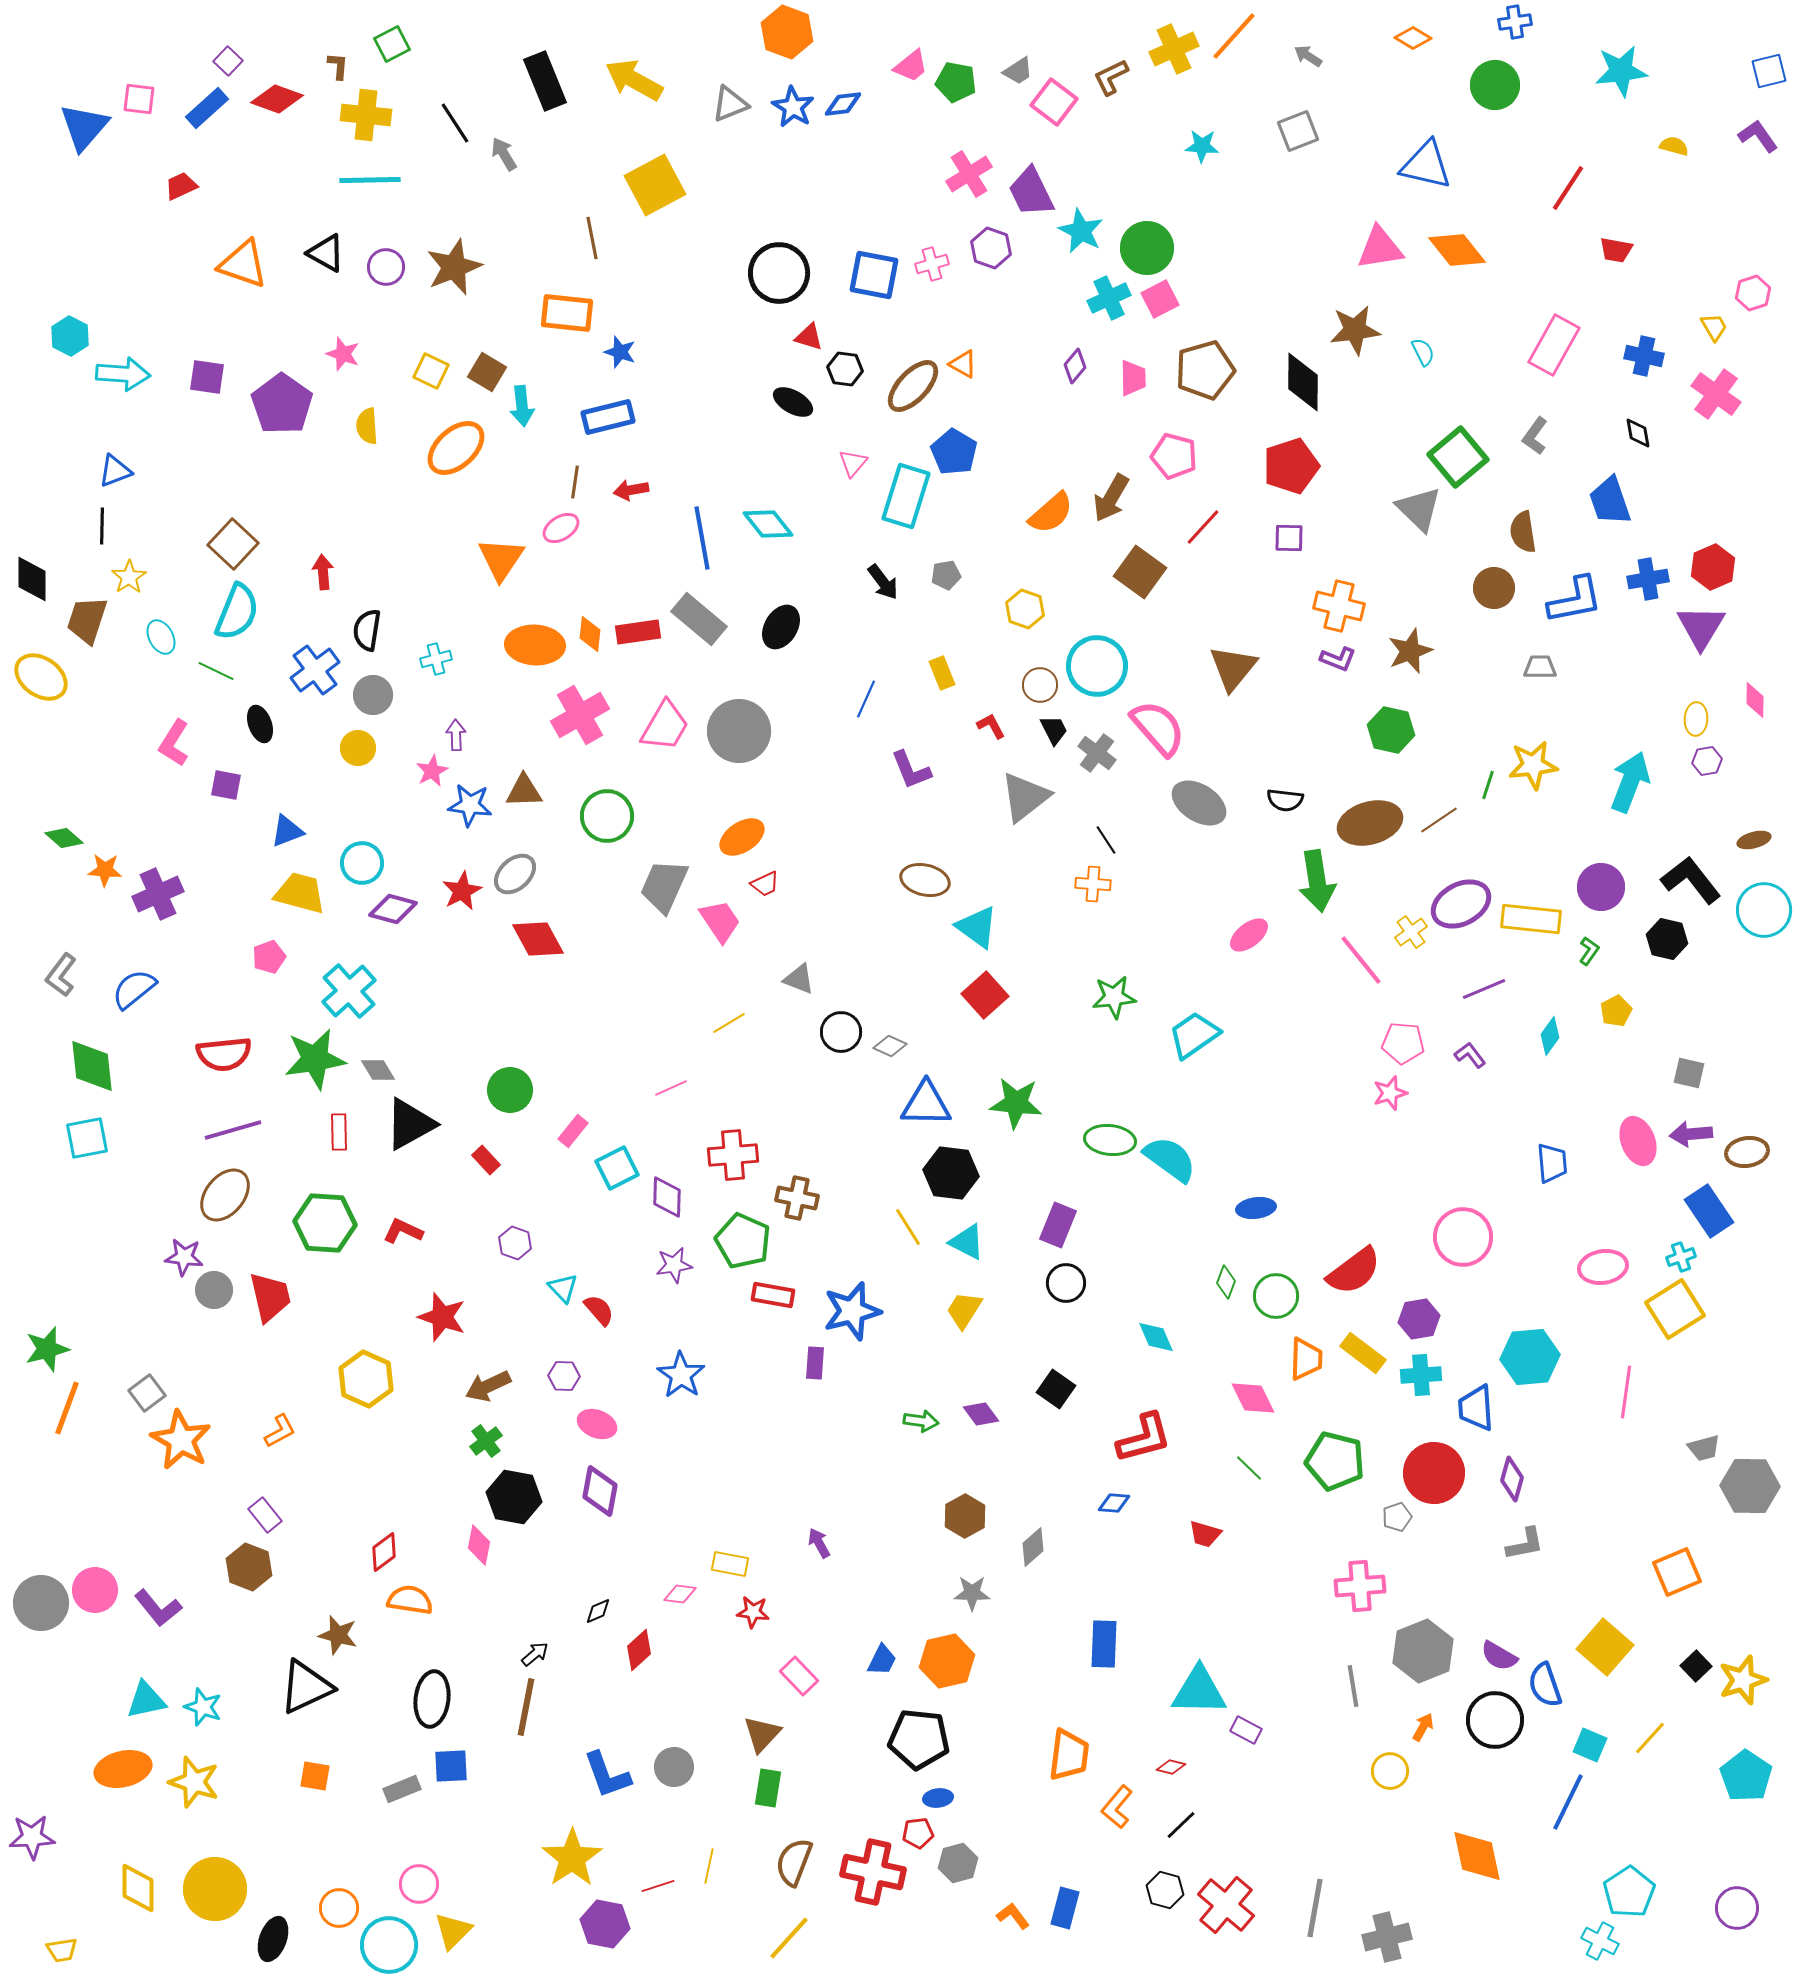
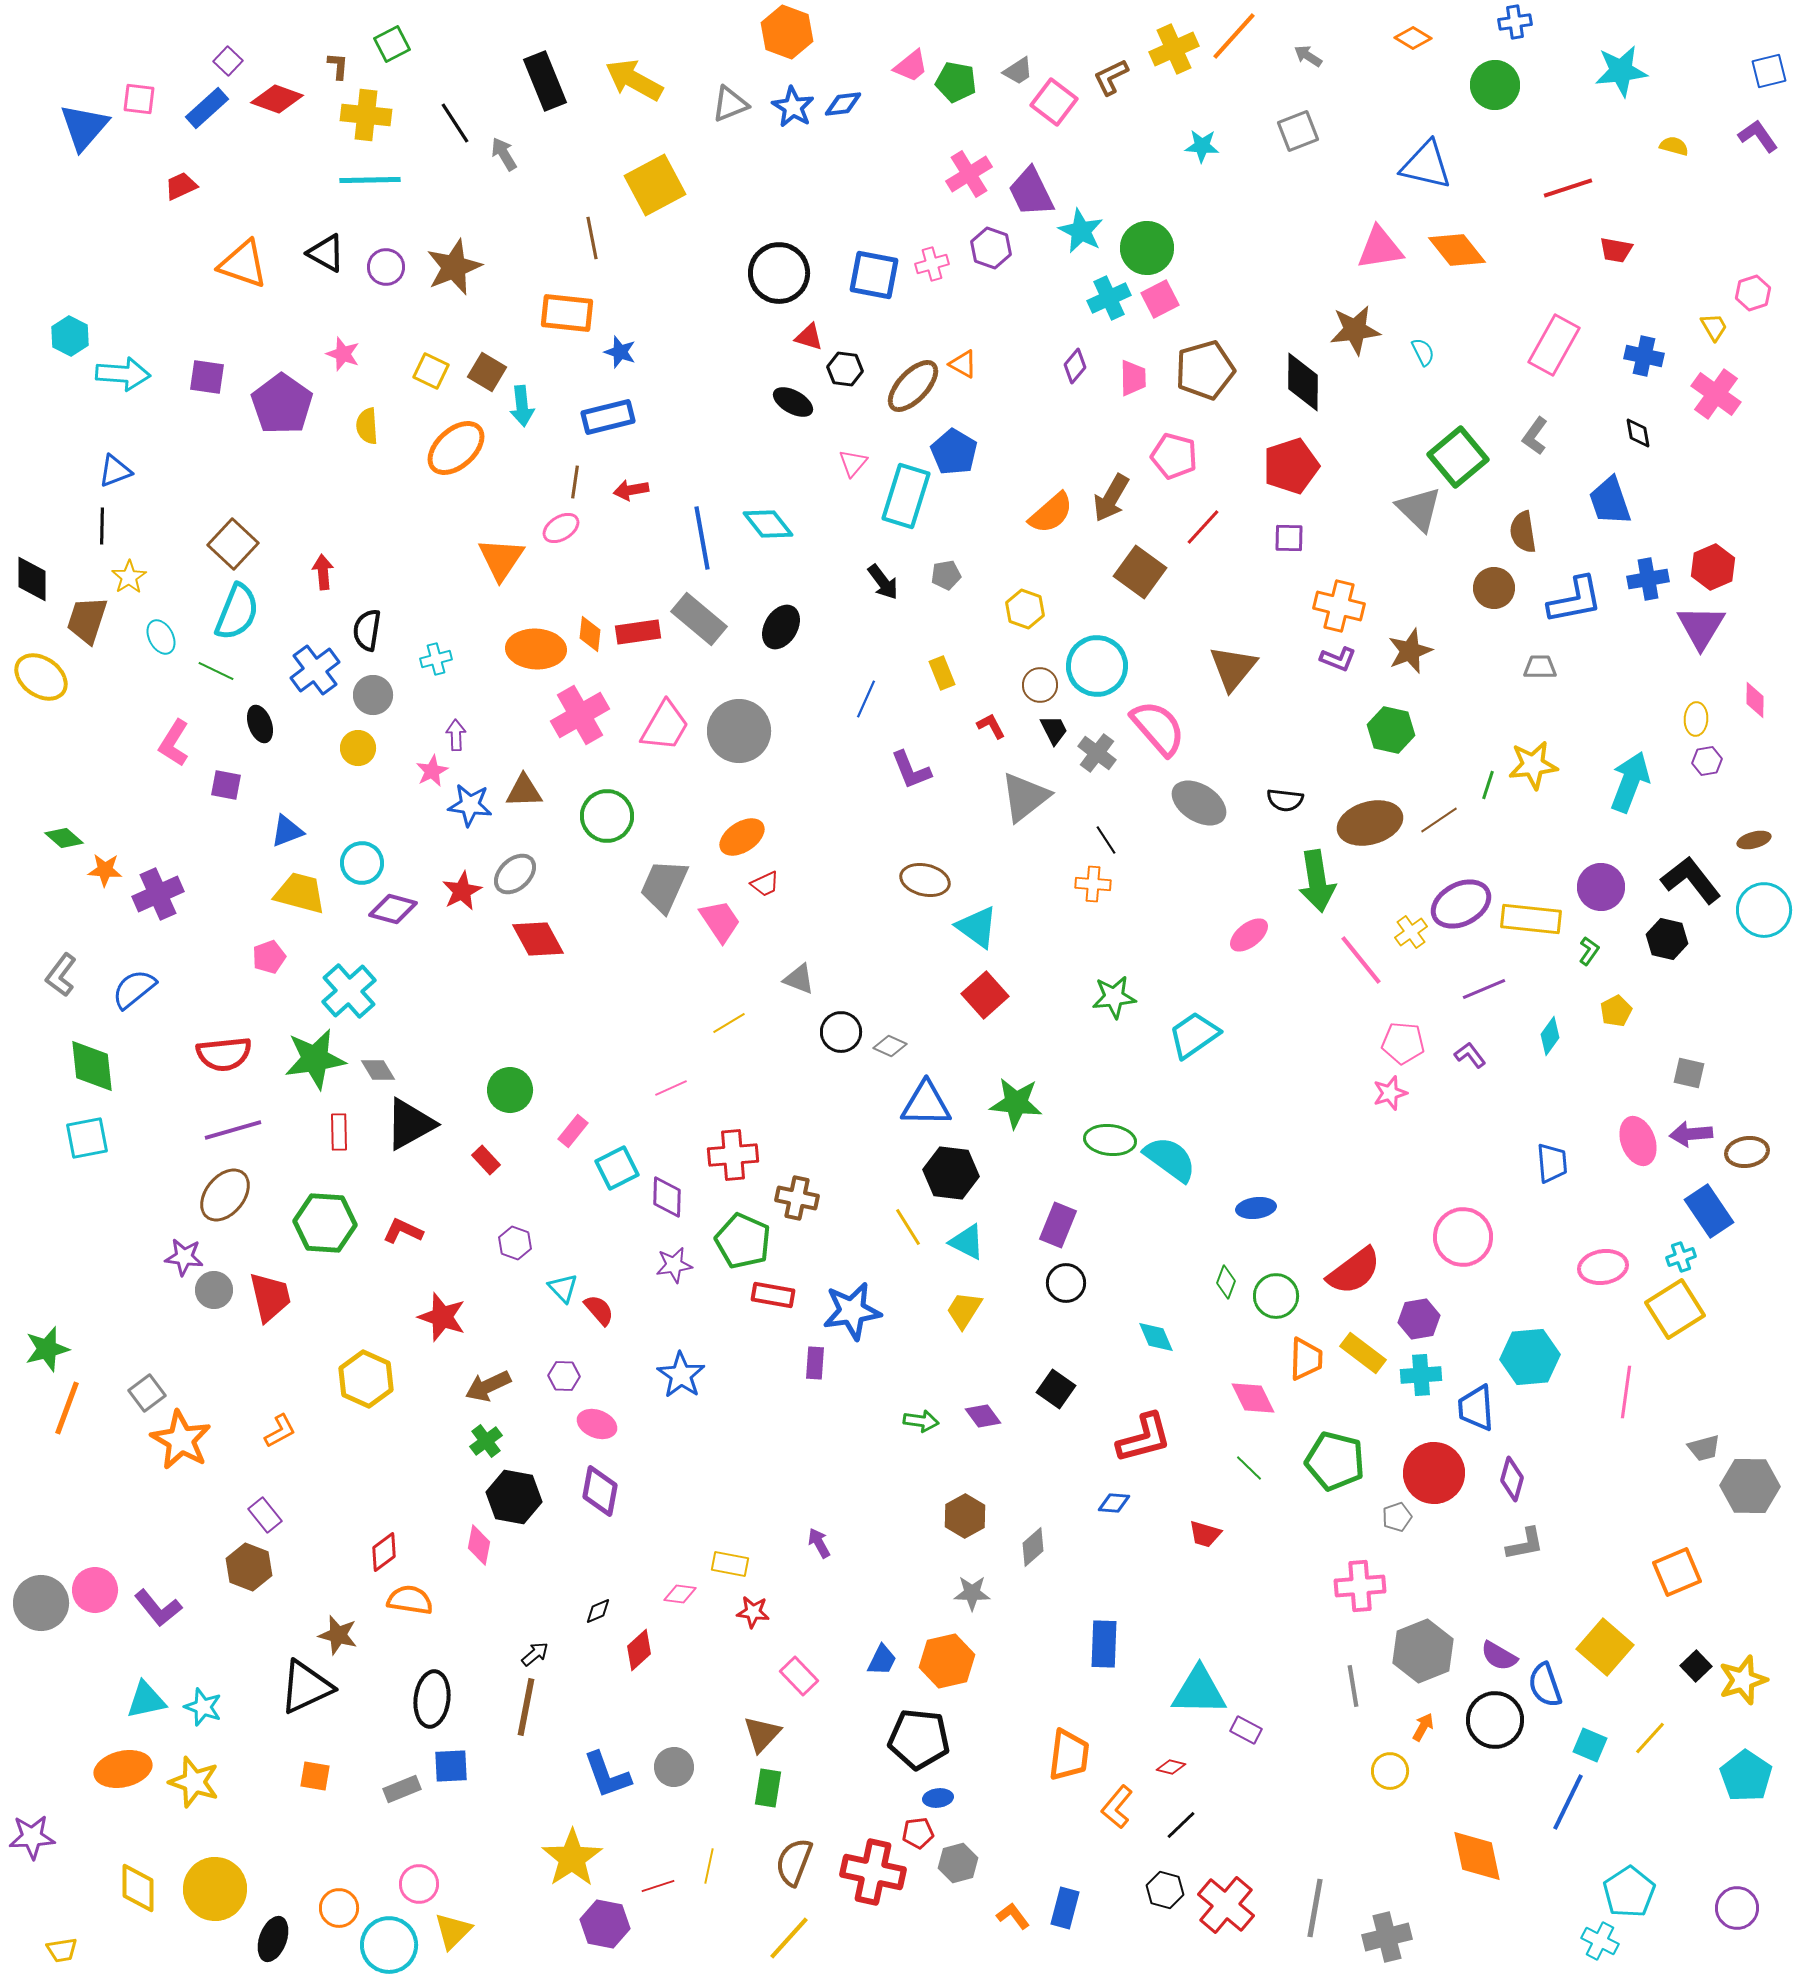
red line at (1568, 188): rotated 39 degrees clockwise
orange ellipse at (535, 645): moved 1 px right, 4 px down
blue star at (852, 1311): rotated 6 degrees clockwise
purple diamond at (981, 1414): moved 2 px right, 2 px down
